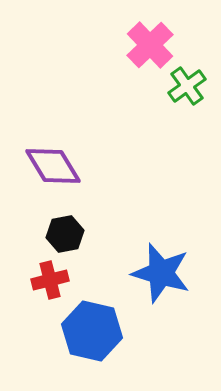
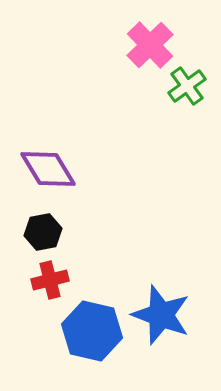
purple diamond: moved 5 px left, 3 px down
black hexagon: moved 22 px left, 2 px up
blue star: moved 42 px down; rotated 4 degrees clockwise
